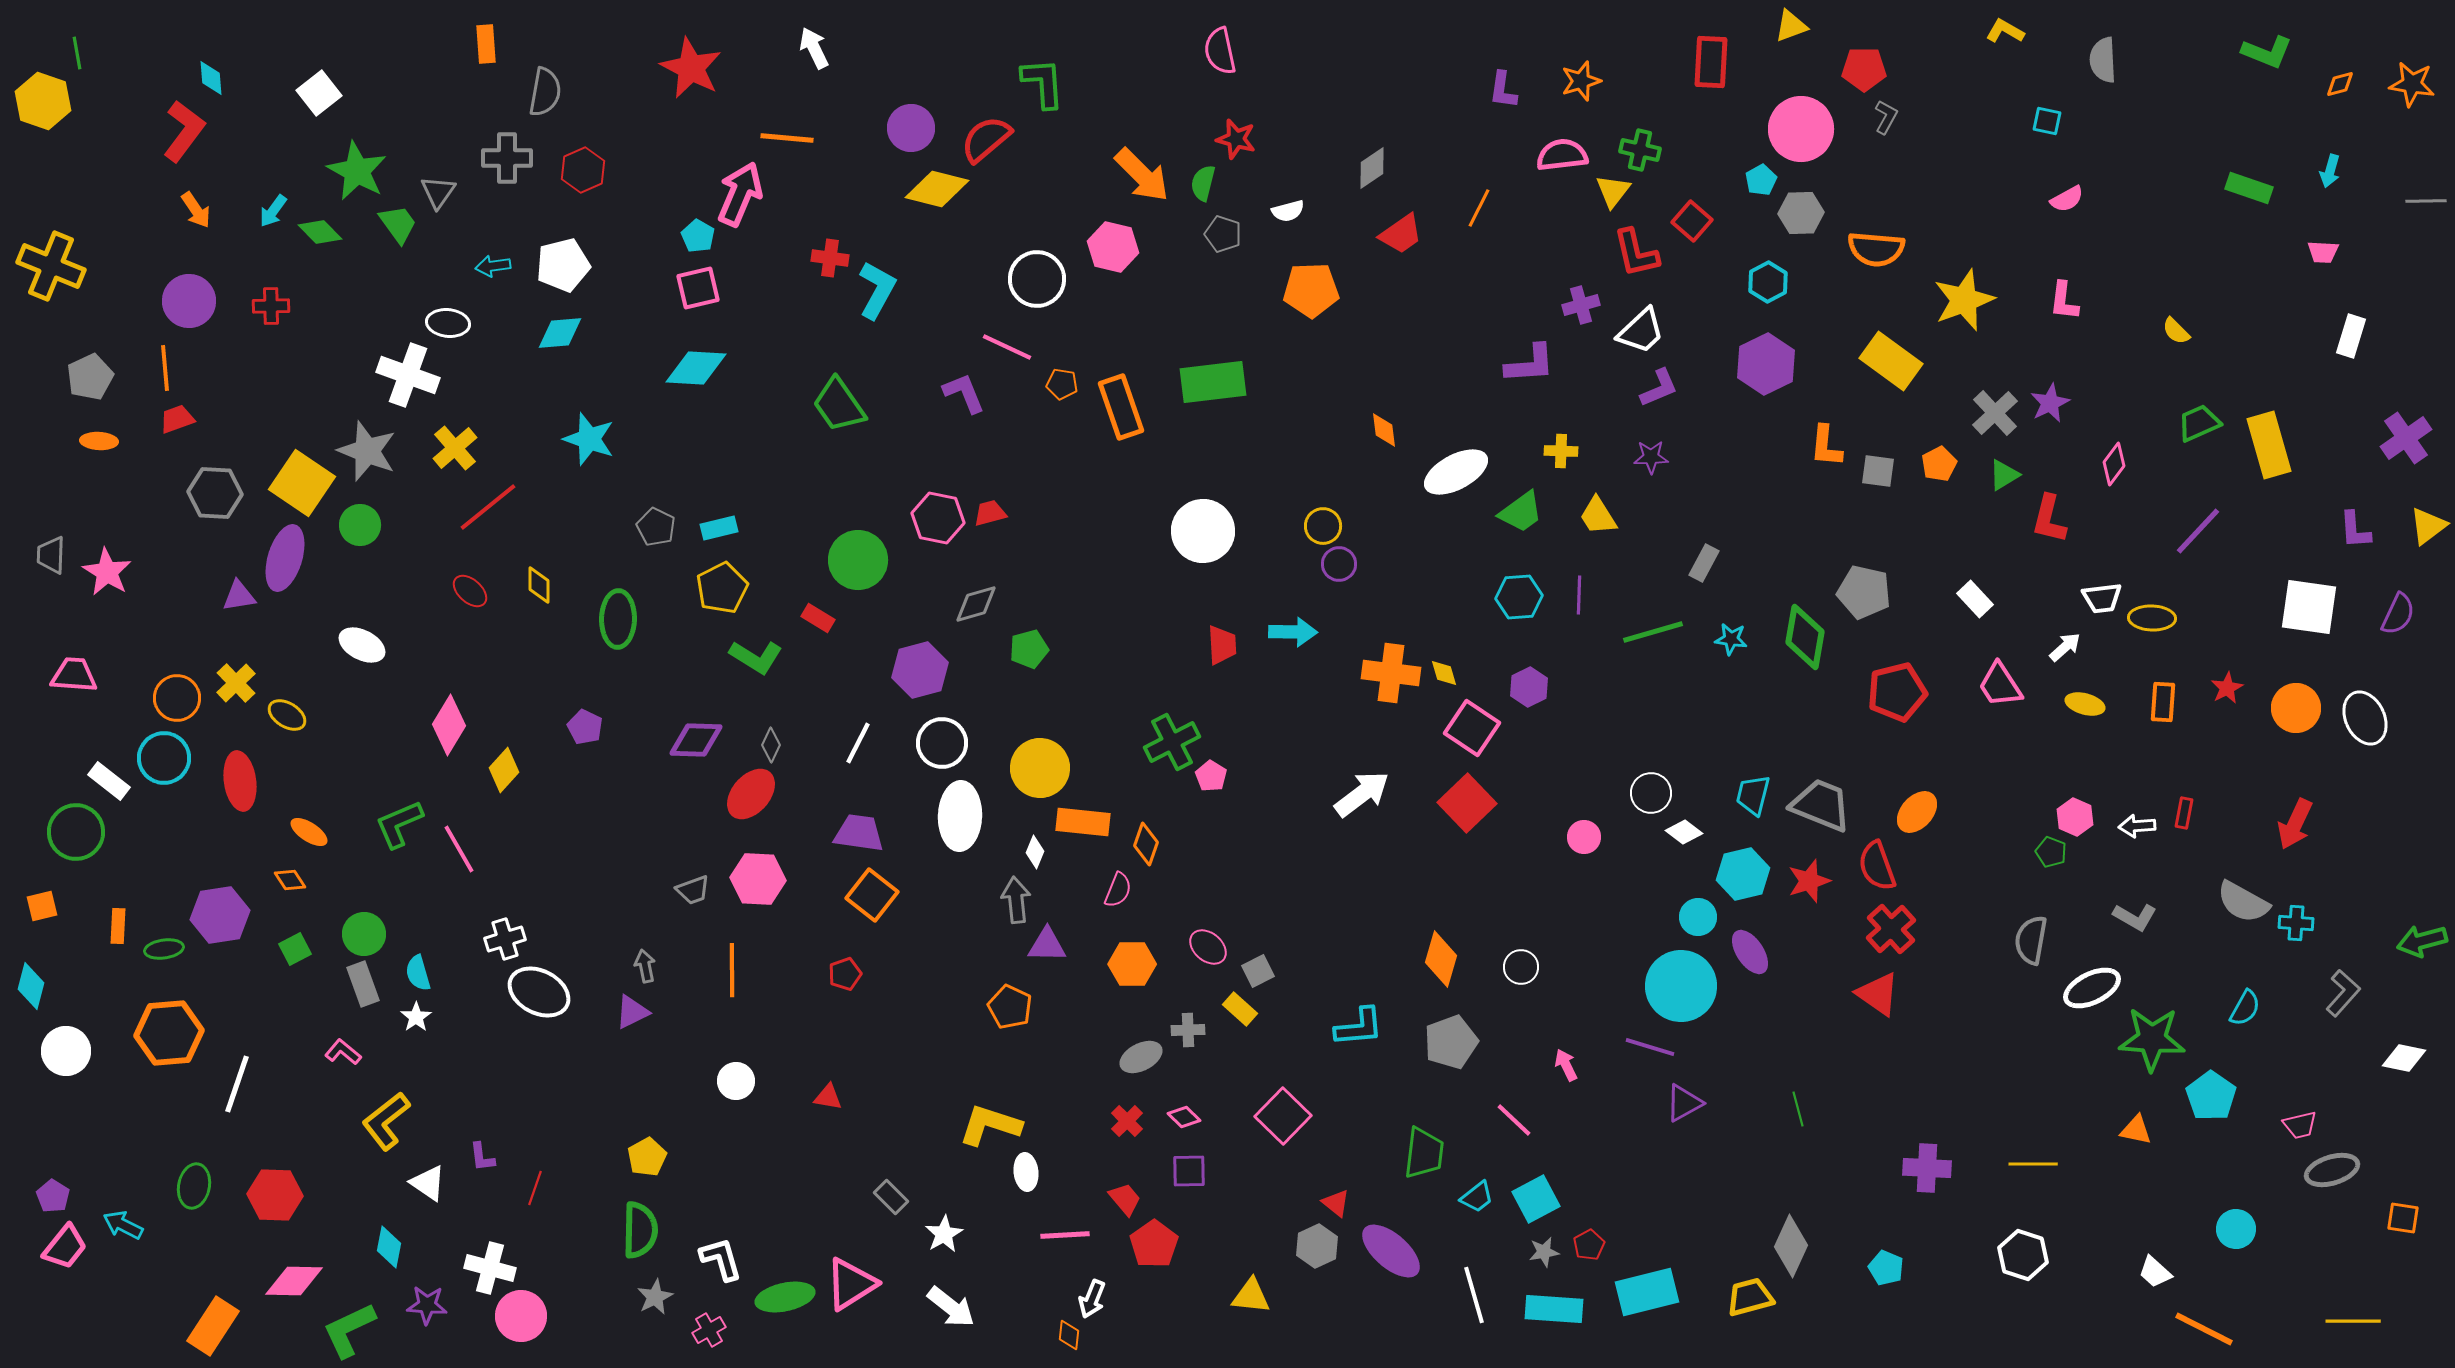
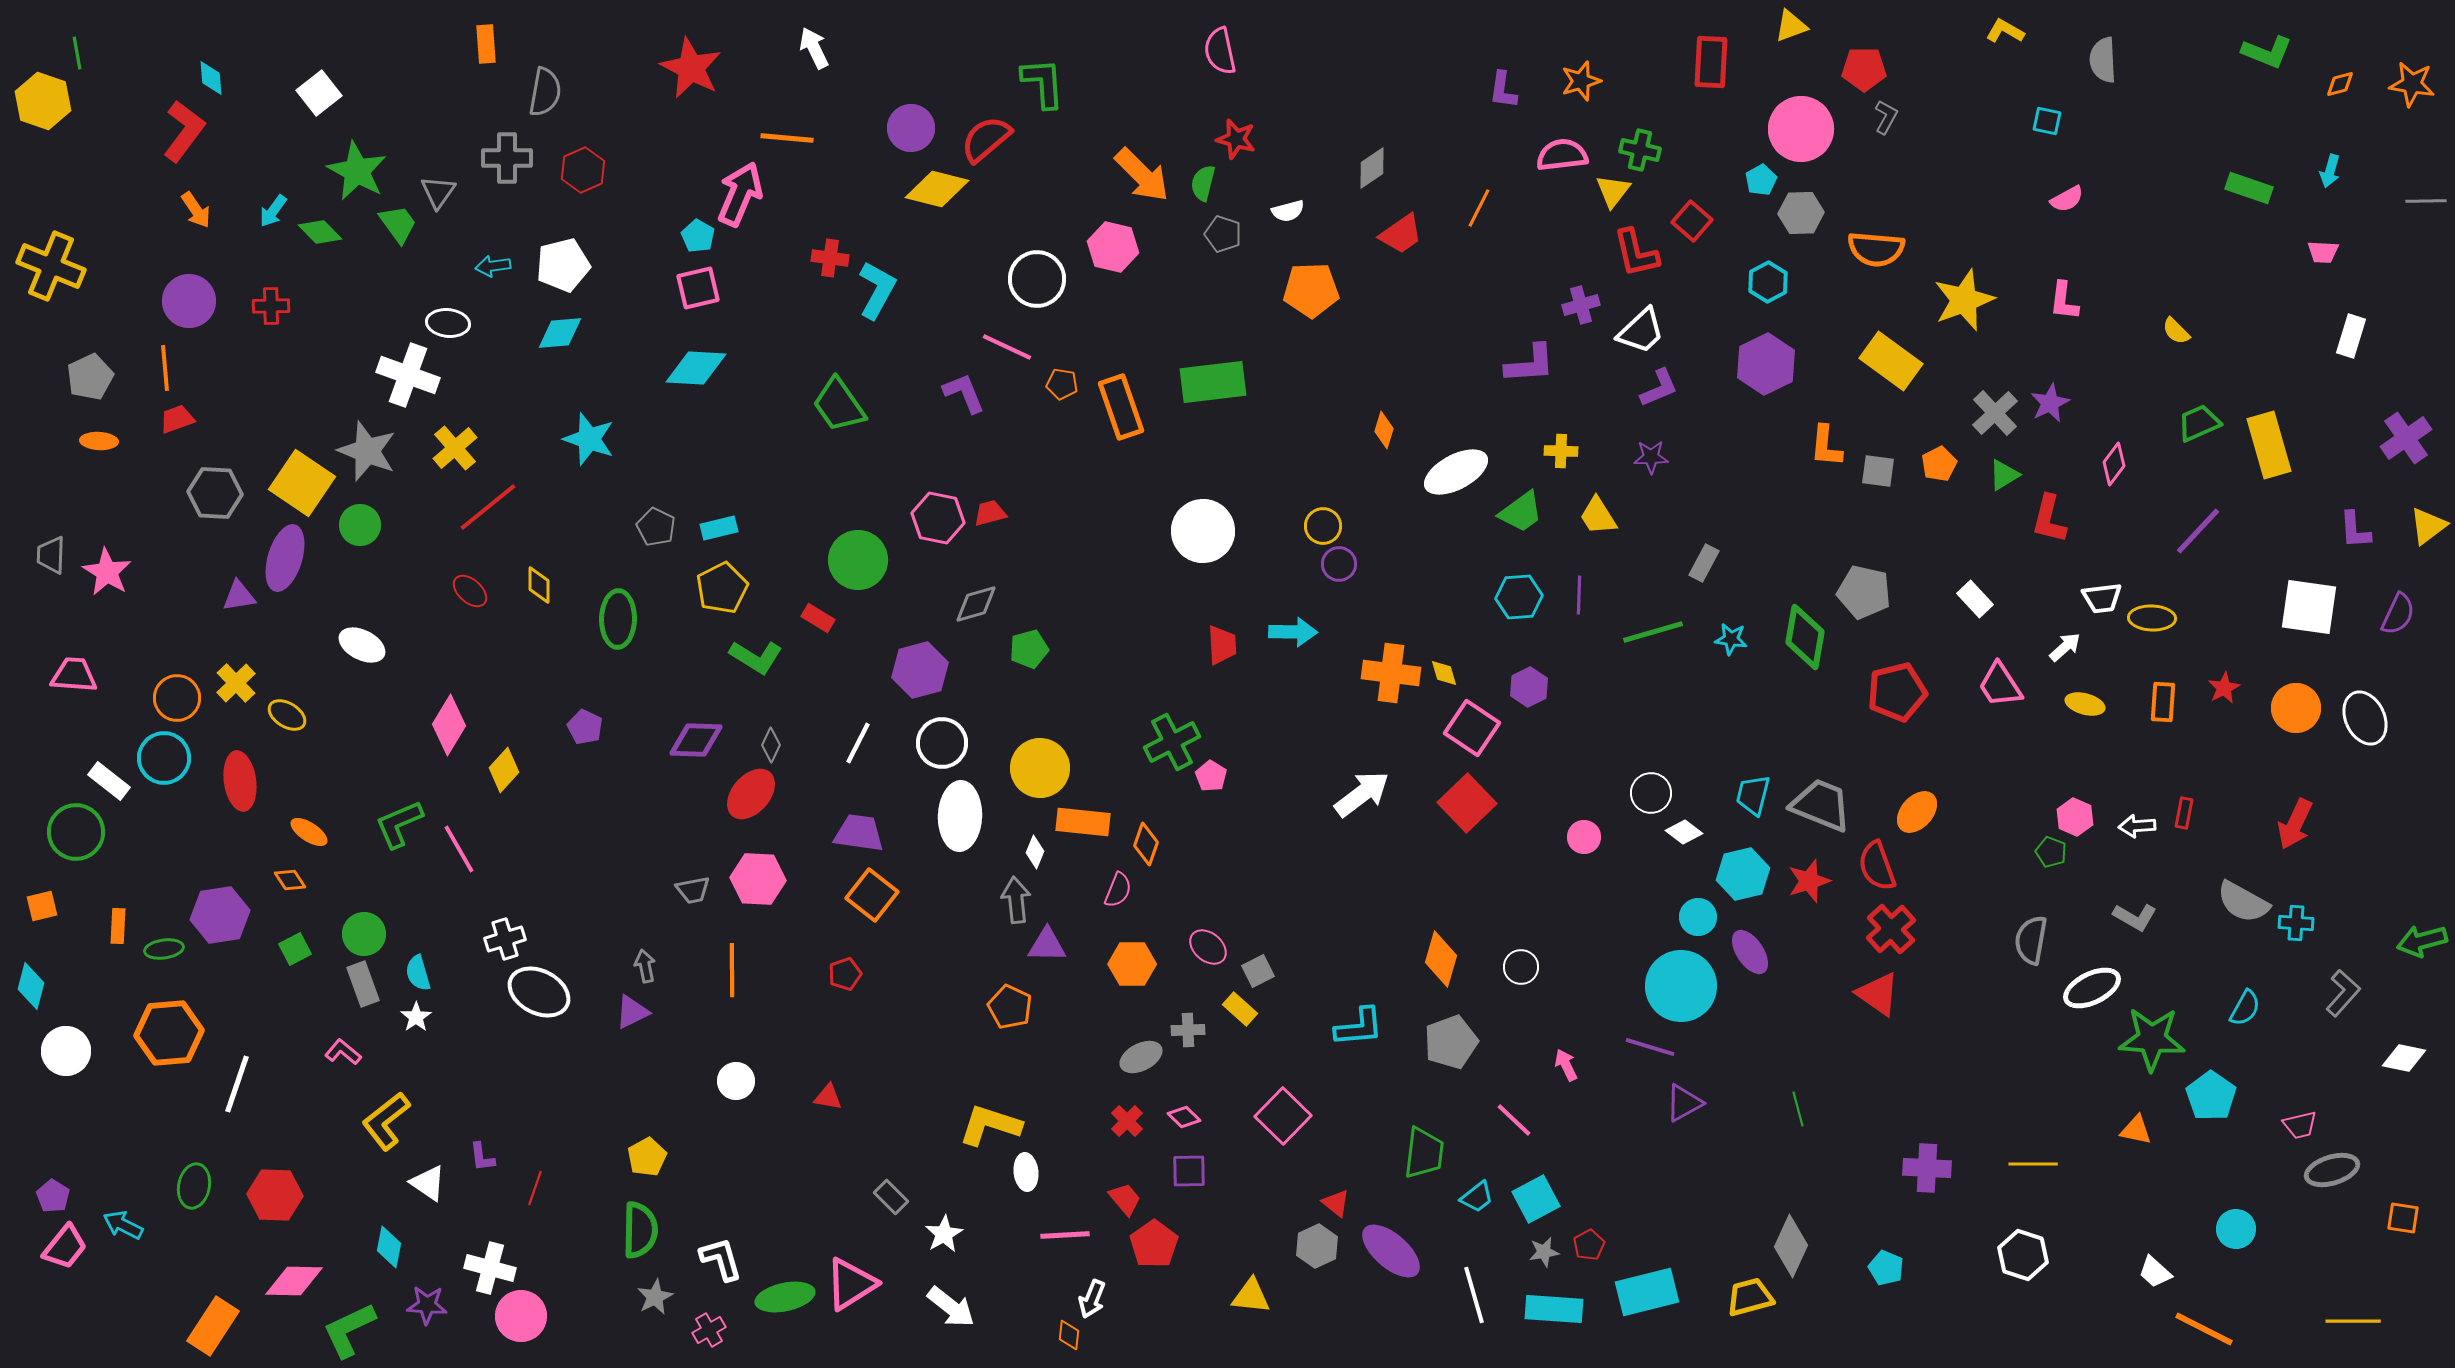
orange diamond at (1384, 430): rotated 24 degrees clockwise
red star at (2227, 688): moved 3 px left
gray trapezoid at (693, 890): rotated 9 degrees clockwise
